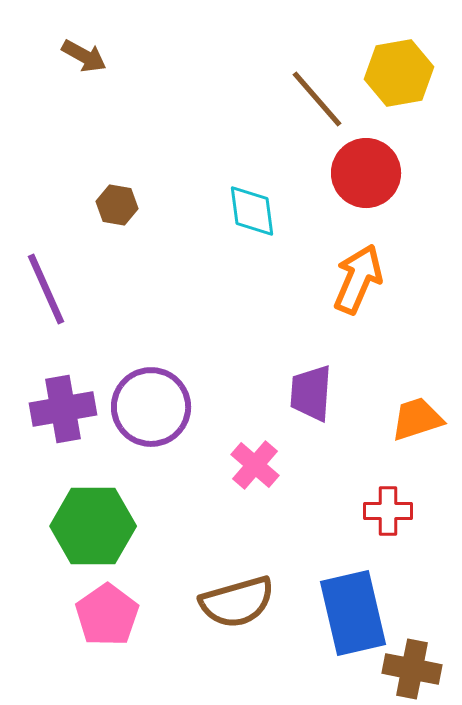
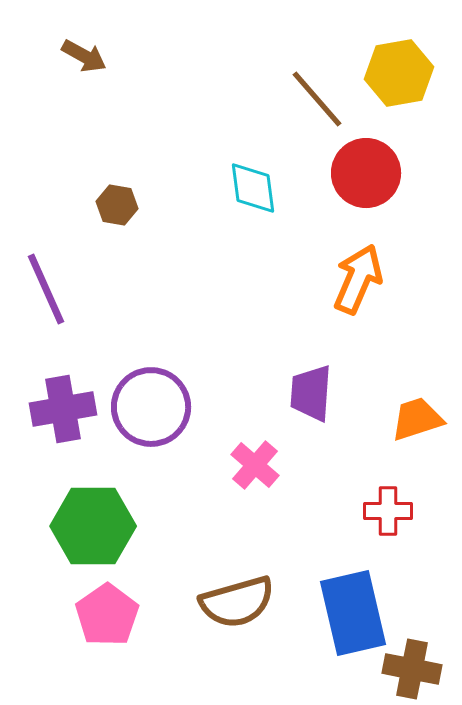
cyan diamond: moved 1 px right, 23 px up
